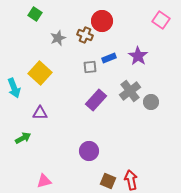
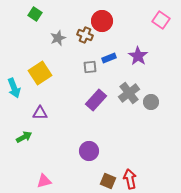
yellow square: rotated 15 degrees clockwise
gray cross: moved 1 px left, 2 px down
green arrow: moved 1 px right, 1 px up
red arrow: moved 1 px left, 1 px up
